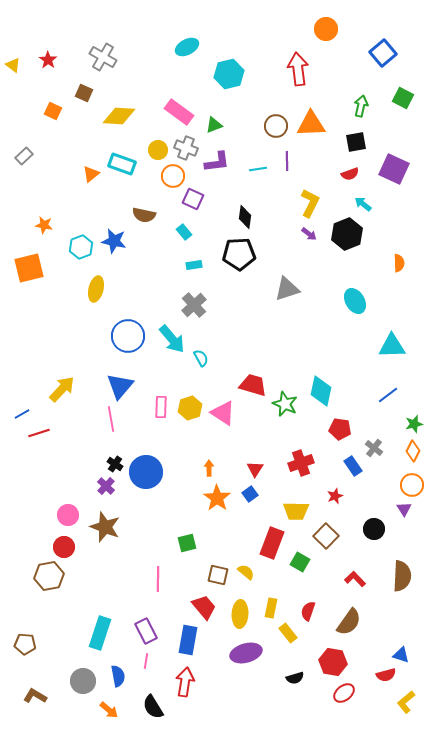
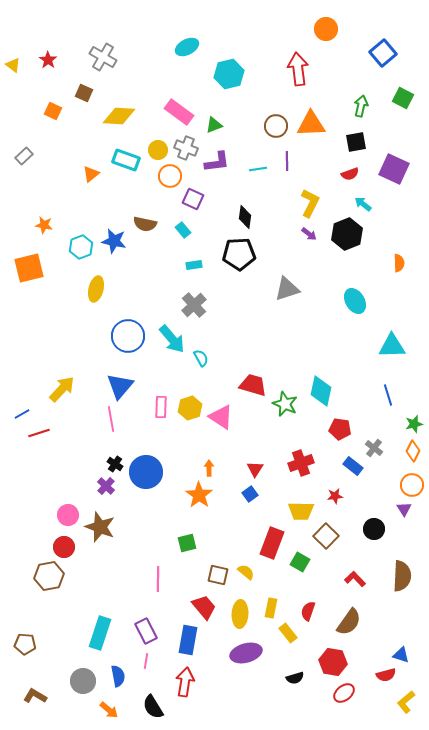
cyan rectangle at (122, 164): moved 4 px right, 4 px up
orange circle at (173, 176): moved 3 px left
brown semicircle at (144, 215): moved 1 px right, 9 px down
cyan rectangle at (184, 232): moved 1 px left, 2 px up
blue line at (388, 395): rotated 70 degrees counterclockwise
pink triangle at (223, 413): moved 2 px left, 4 px down
blue rectangle at (353, 466): rotated 18 degrees counterclockwise
red star at (335, 496): rotated 14 degrees clockwise
orange star at (217, 498): moved 18 px left, 3 px up
yellow trapezoid at (296, 511): moved 5 px right
brown star at (105, 527): moved 5 px left
